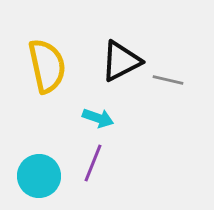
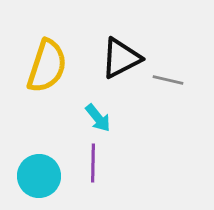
black triangle: moved 3 px up
yellow semicircle: rotated 30 degrees clockwise
cyan arrow: rotated 32 degrees clockwise
purple line: rotated 21 degrees counterclockwise
